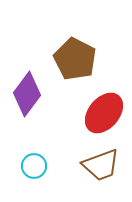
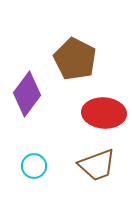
red ellipse: rotated 54 degrees clockwise
brown trapezoid: moved 4 px left
